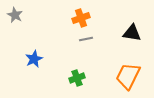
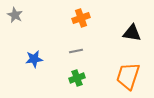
gray line: moved 10 px left, 12 px down
blue star: rotated 18 degrees clockwise
orange trapezoid: rotated 8 degrees counterclockwise
